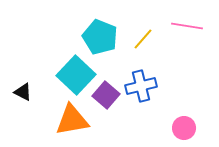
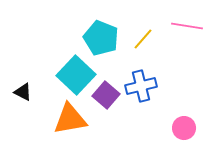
cyan pentagon: moved 1 px right, 1 px down
orange triangle: moved 2 px left, 1 px up
